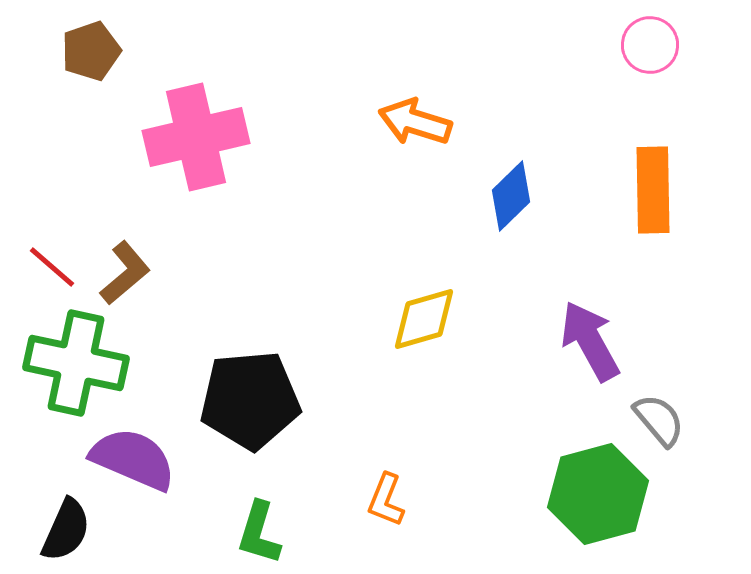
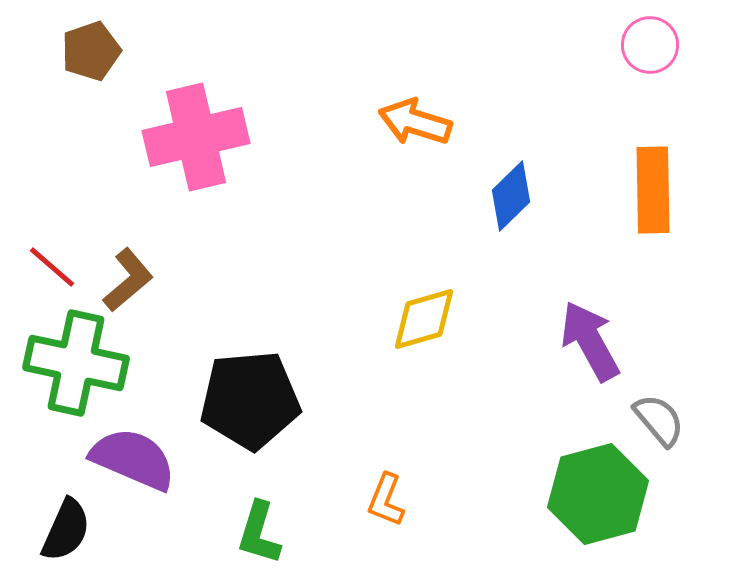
brown L-shape: moved 3 px right, 7 px down
